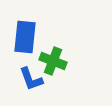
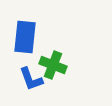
green cross: moved 4 px down
